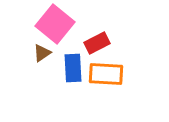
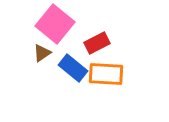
blue rectangle: rotated 48 degrees counterclockwise
